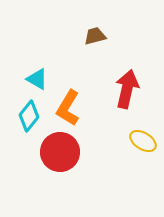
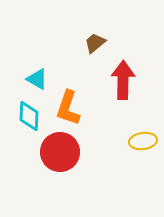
brown trapezoid: moved 7 px down; rotated 25 degrees counterclockwise
red arrow: moved 4 px left, 9 px up; rotated 12 degrees counterclockwise
orange L-shape: rotated 12 degrees counterclockwise
cyan diamond: rotated 36 degrees counterclockwise
yellow ellipse: rotated 40 degrees counterclockwise
